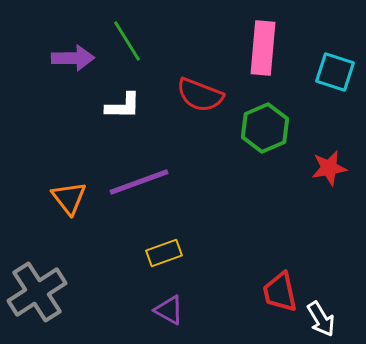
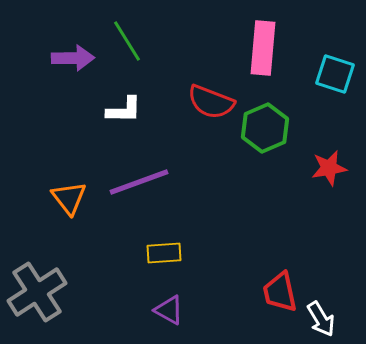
cyan square: moved 2 px down
red semicircle: moved 11 px right, 7 px down
white L-shape: moved 1 px right, 4 px down
yellow rectangle: rotated 16 degrees clockwise
